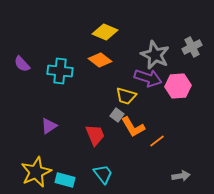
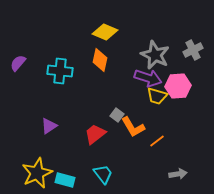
gray cross: moved 1 px right, 3 px down
orange diamond: rotated 65 degrees clockwise
purple semicircle: moved 4 px left, 1 px up; rotated 84 degrees clockwise
yellow trapezoid: moved 31 px right
red trapezoid: moved 1 px up; rotated 105 degrees counterclockwise
yellow star: moved 1 px right, 1 px down
gray arrow: moved 3 px left, 2 px up
